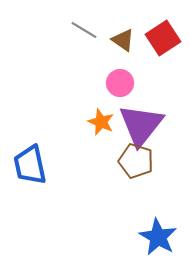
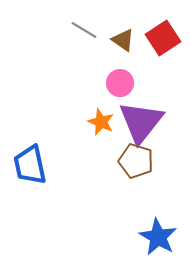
purple triangle: moved 3 px up
